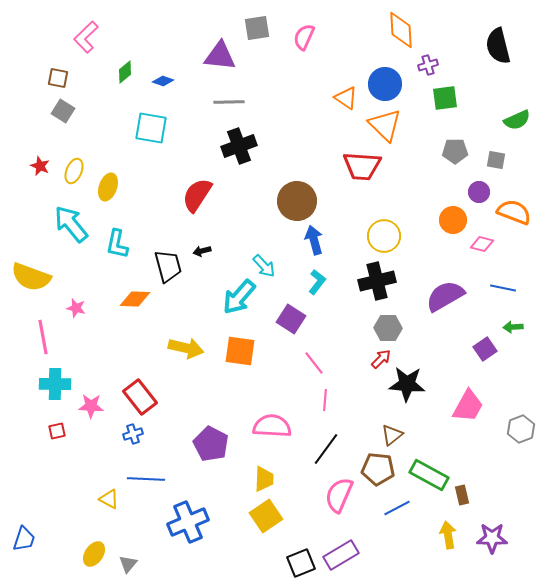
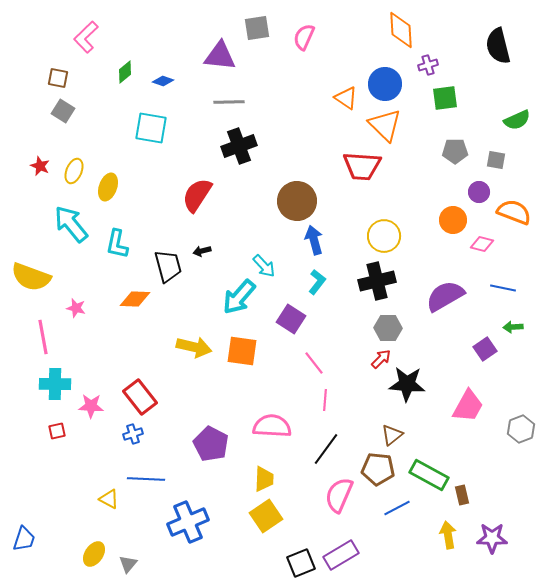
yellow arrow at (186, 348): moved 8 px right, 1 px up
orange square at (240, 351): moved 2 px right
